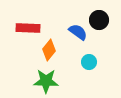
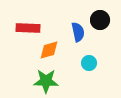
black circle: moved 1 px right
blue semicircle: rotated 42 degrees clockwise
orange diamond: rotated 35 degrees clockwise
cyan circle: moved 1 px down
